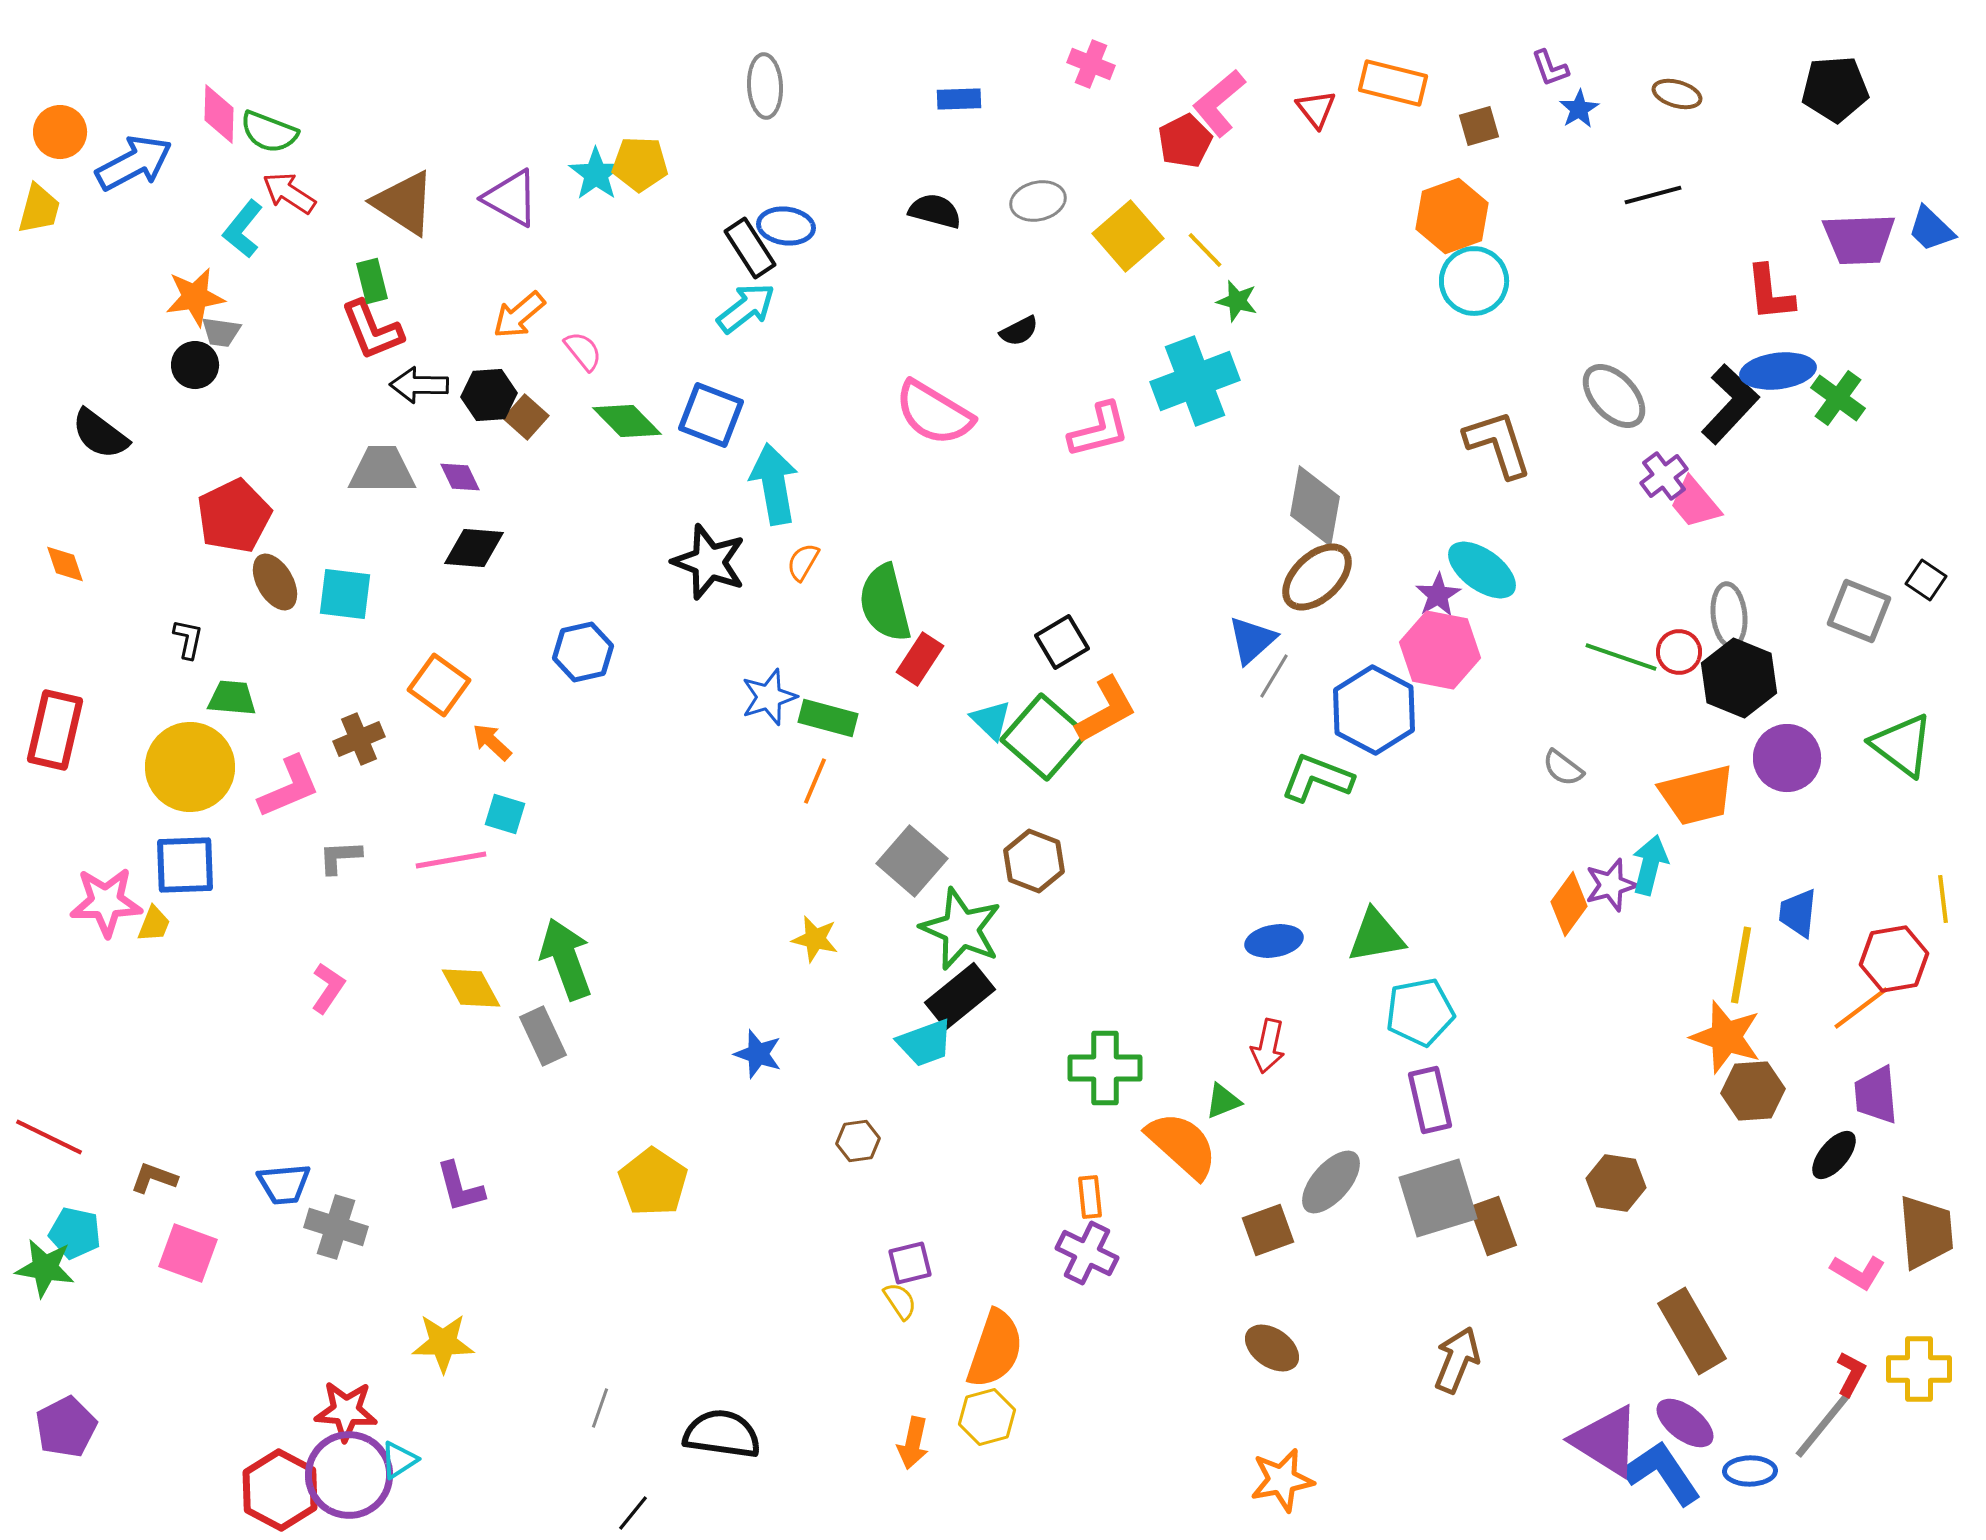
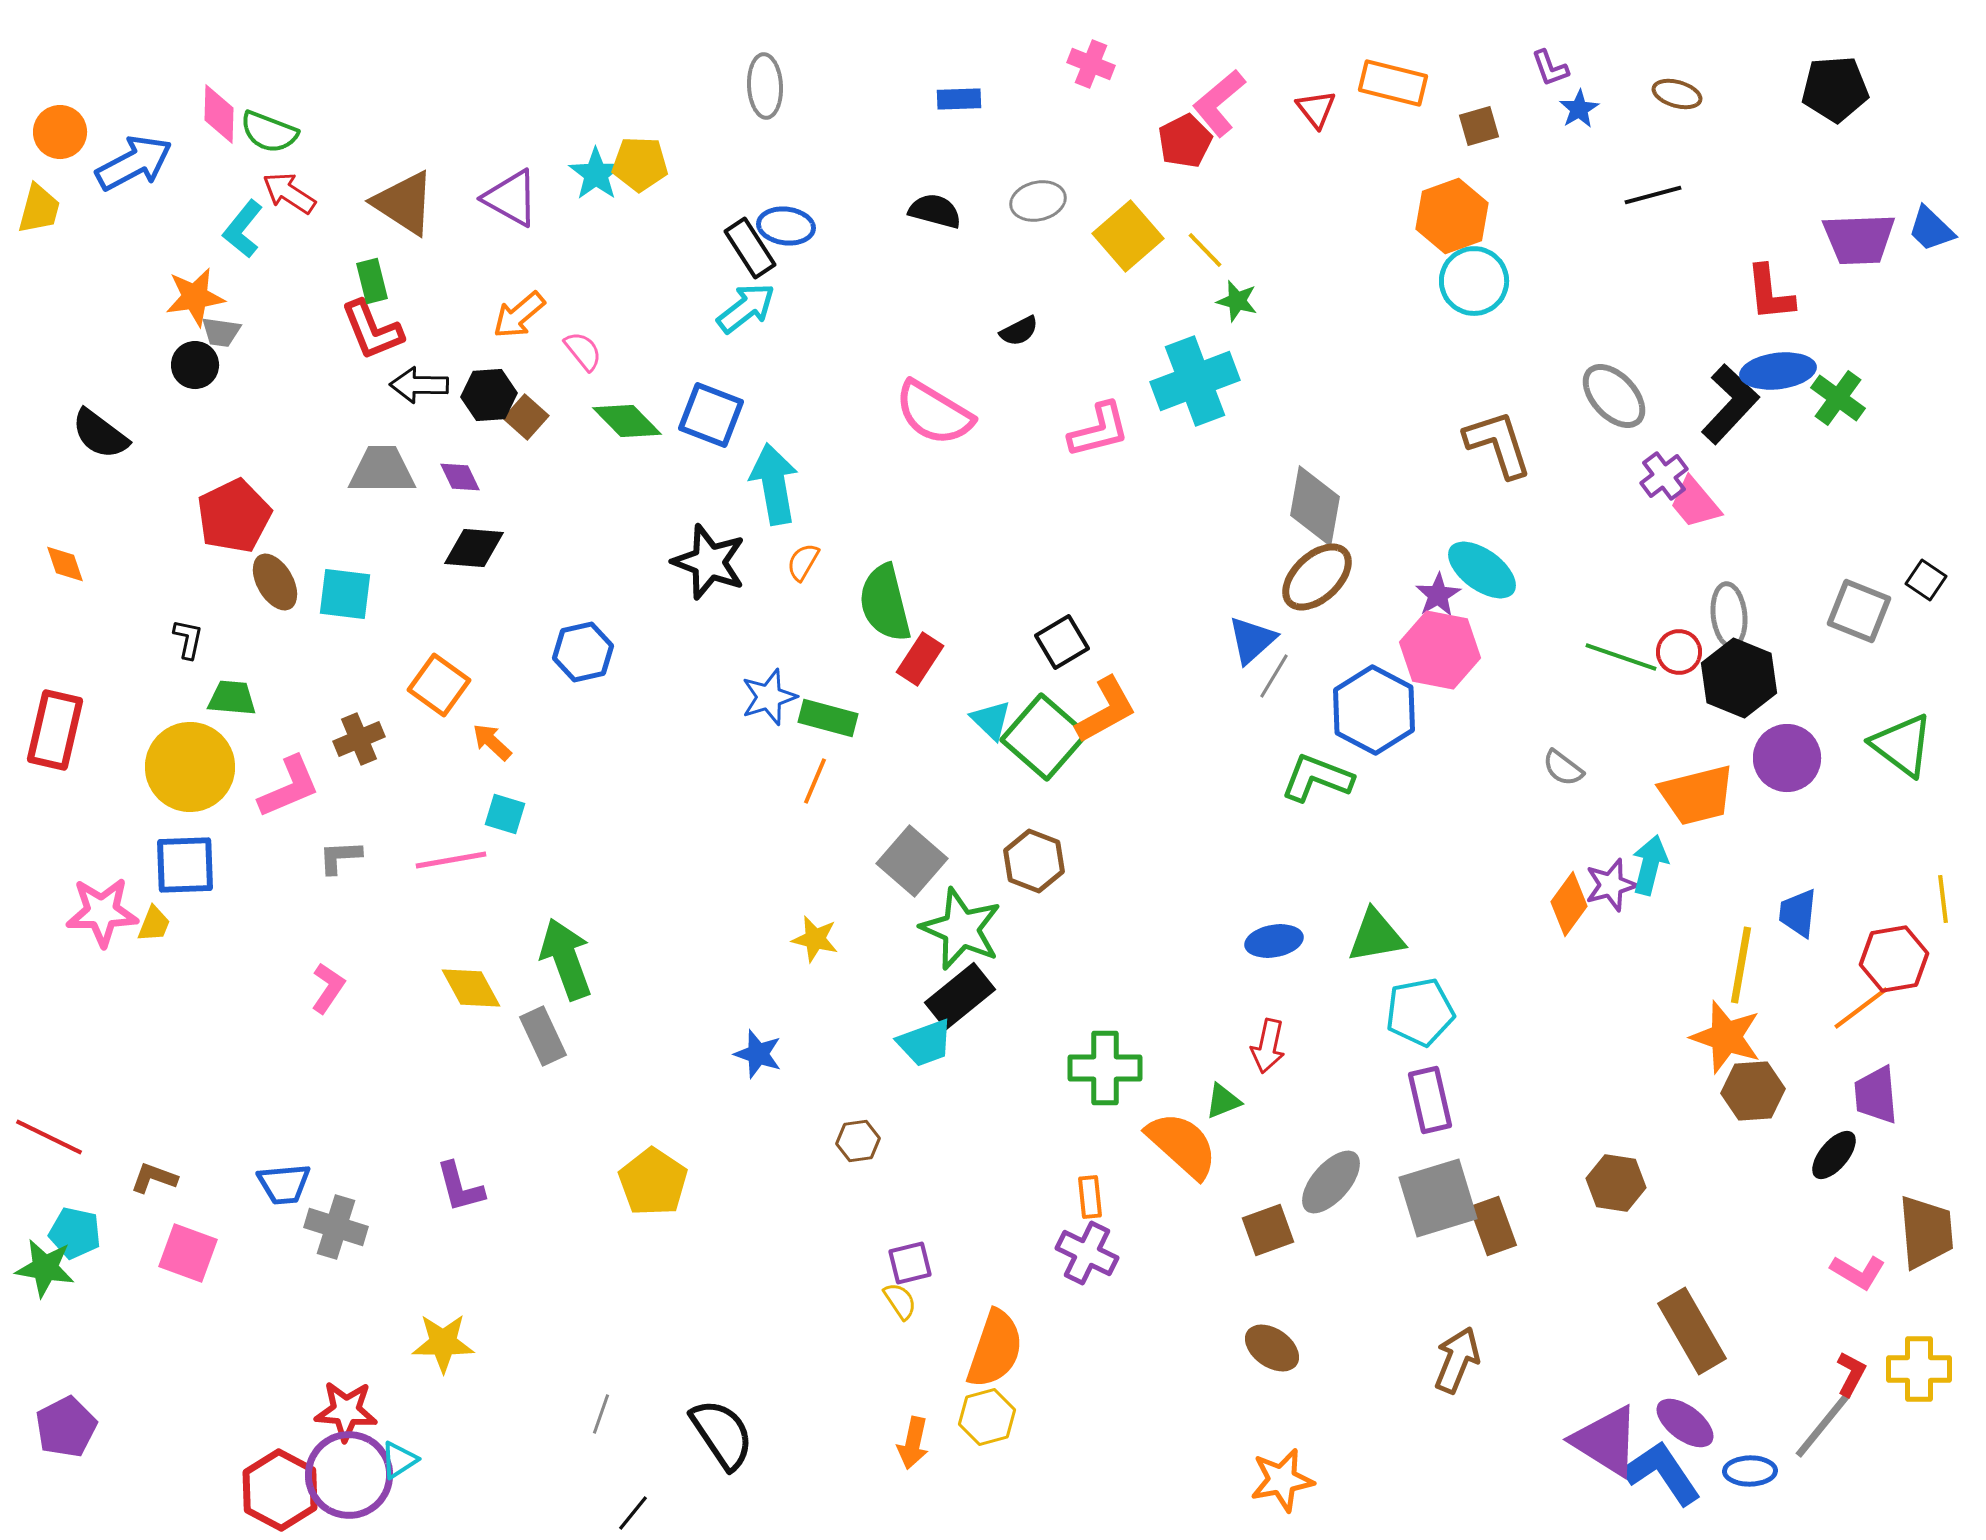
pink star at (106, 902): moved 4 px left, 10 px down
gray line at (600, 1408): moved 1 px right, 6 px down
black semicircle at (722, 1434): rotated 48 degrees clockwise
